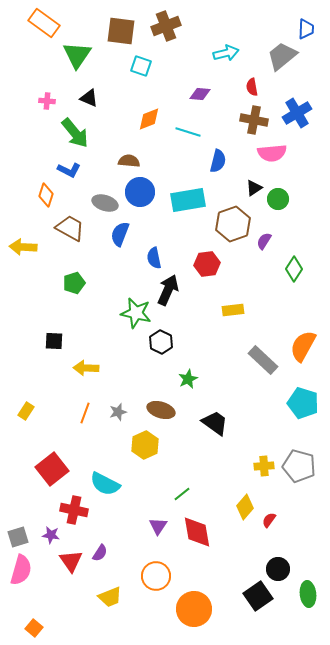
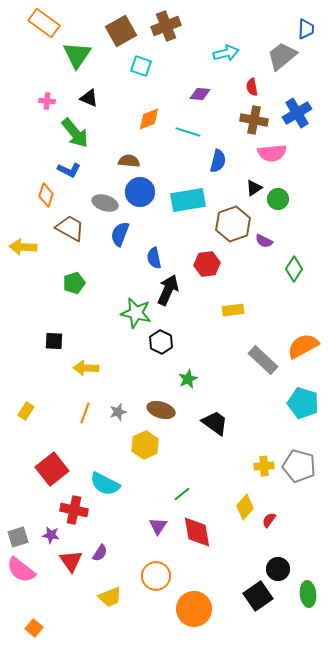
brown square at (121, 31): rotated 36 degrees counterclockwise
purple semicircle at (264, 241): rotated 96 degrees counterclockwise
orange semicircle at (303, 346): rotated 32 degrees clockwise
pink semicircle at (21, 570): rotated 112 degrees clockwise
